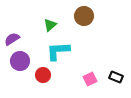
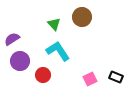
brown circle: moved 2 px left, 1 px down
green triangle: moved 4 px right, 1 px up; rotated 32 degrees counterclockwise
cyan L-shape: rotated 60 degrees clockwise
